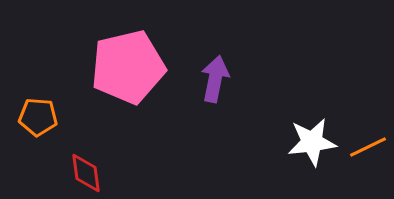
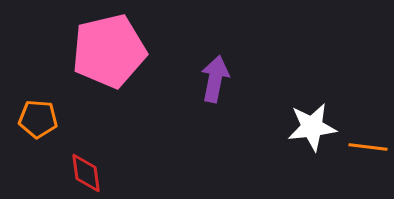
pink pentagon: moved 19 px left, 16 px up
orange pentagon: moved 2 px down
white star: moved 15 px up
orange line: rotated 33 degrees clockwise
